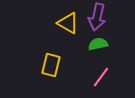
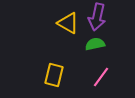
green semicircle: moved 3 px left
yellow rectangle: moved 3 px right, 10 px down
